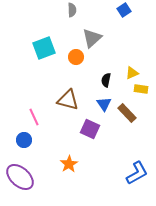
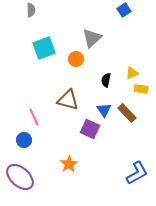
gray semicircle: moved 41 px left
orange circle: moved 2 px down
blue triangle: moved 6 px down
